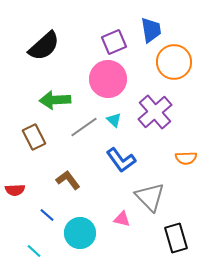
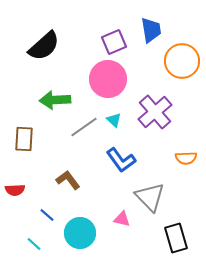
orange circle: moved 8 px right, 1 px up
brown rectangle: moved 10 px left, 2 px down; rotated 30 degrees clockwise
cyan line: moved 7 px up
